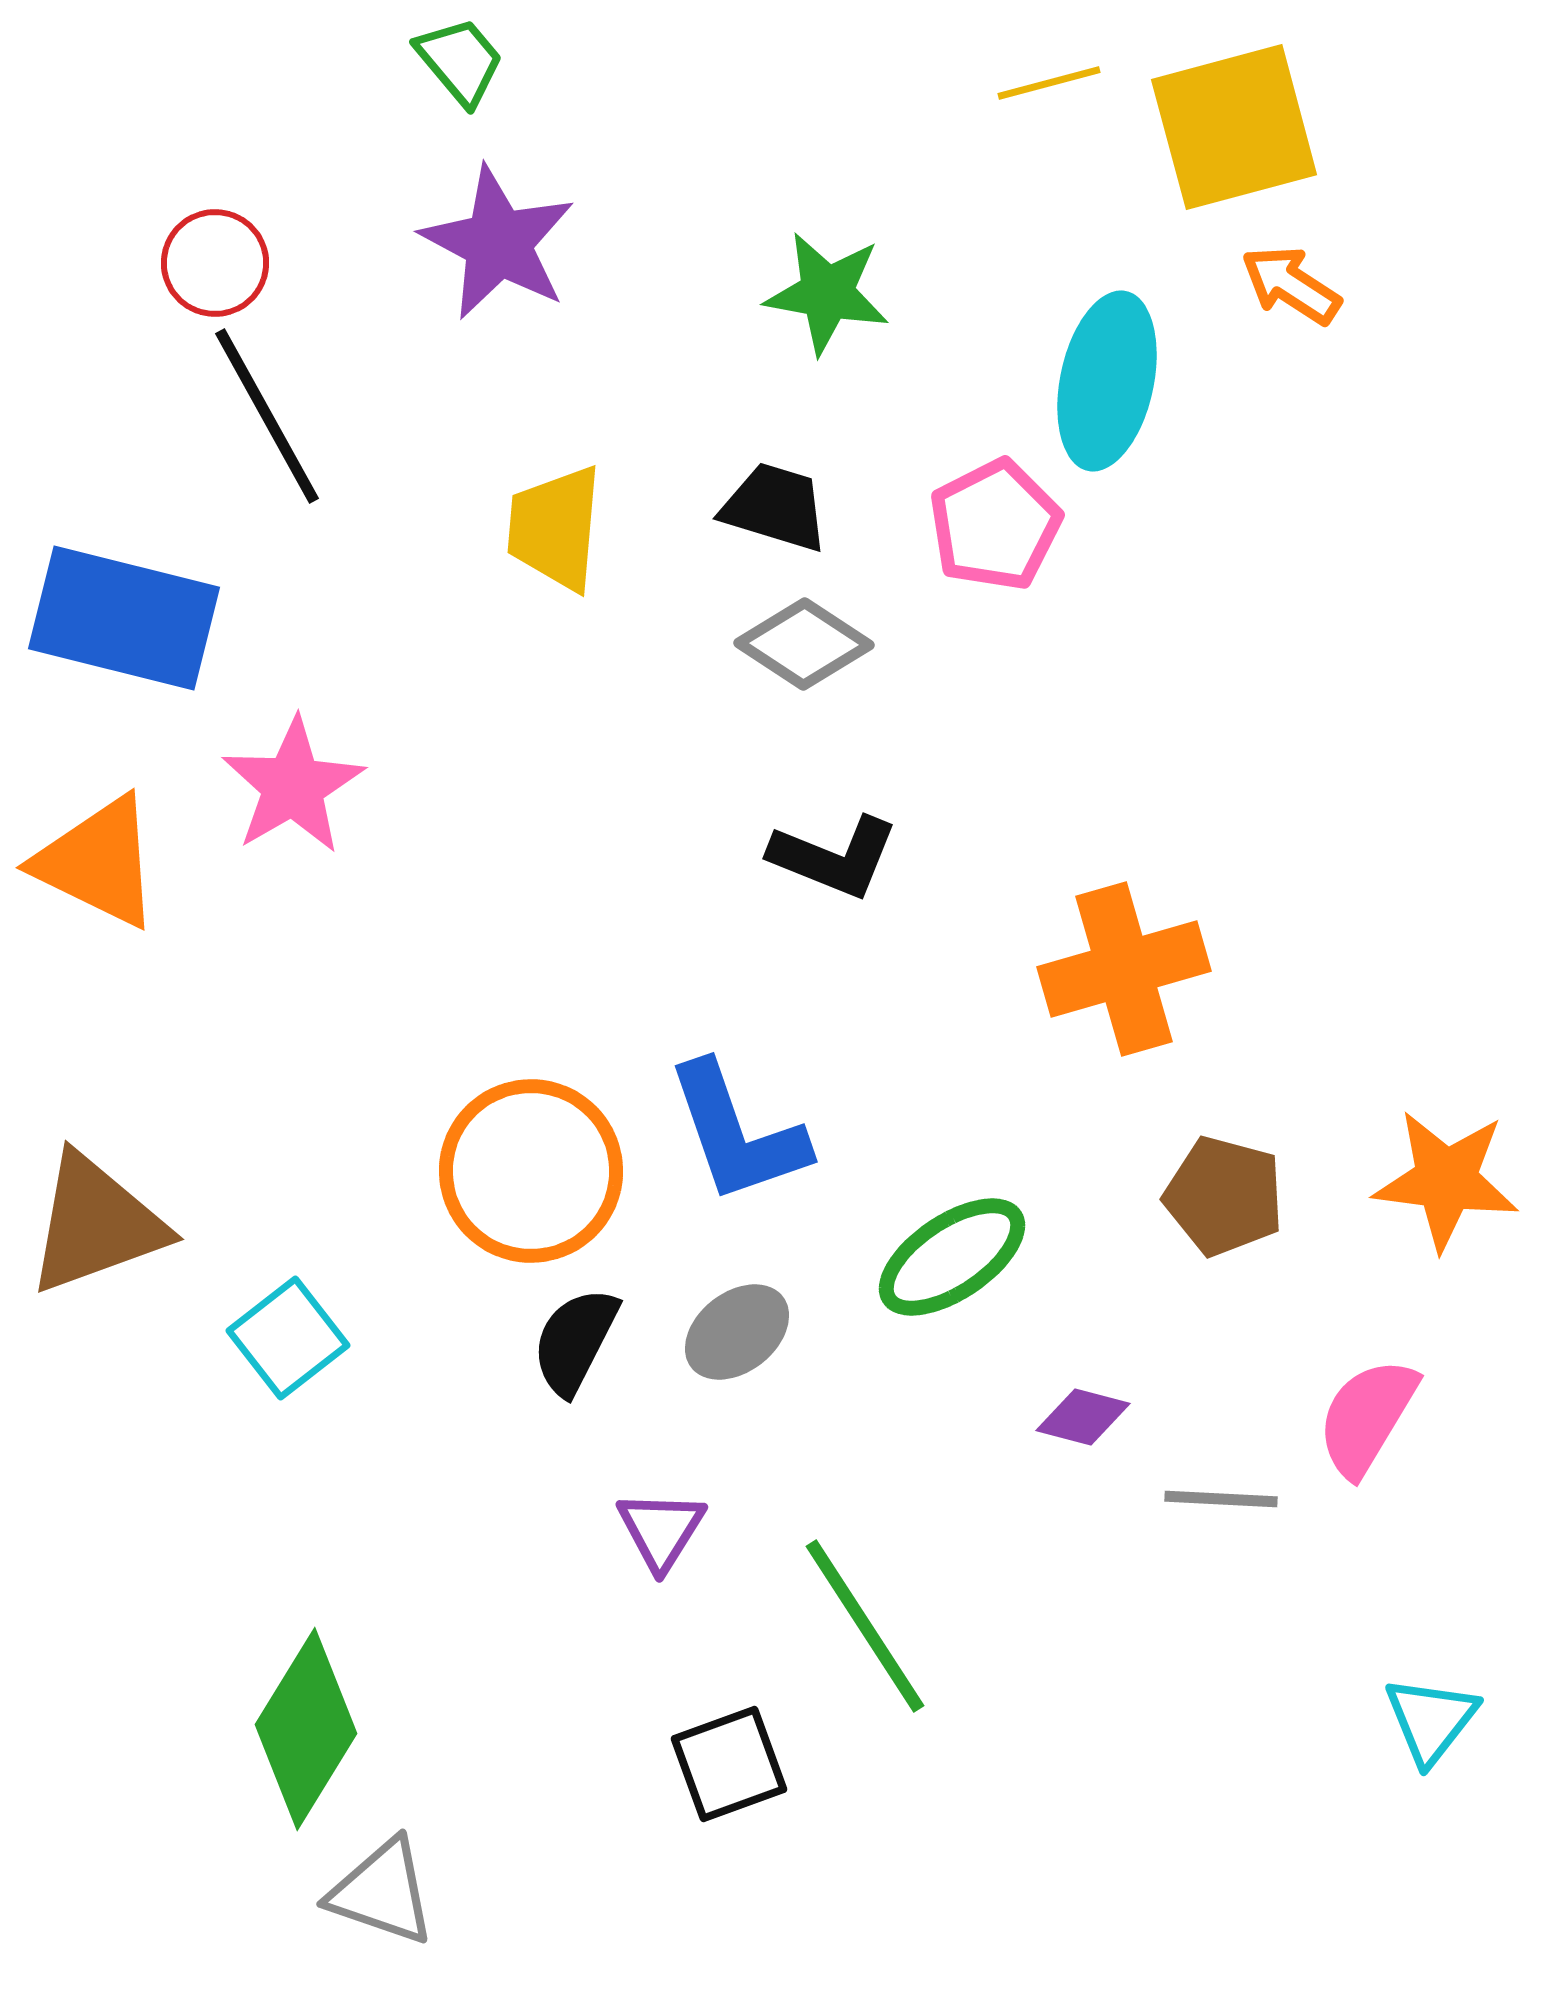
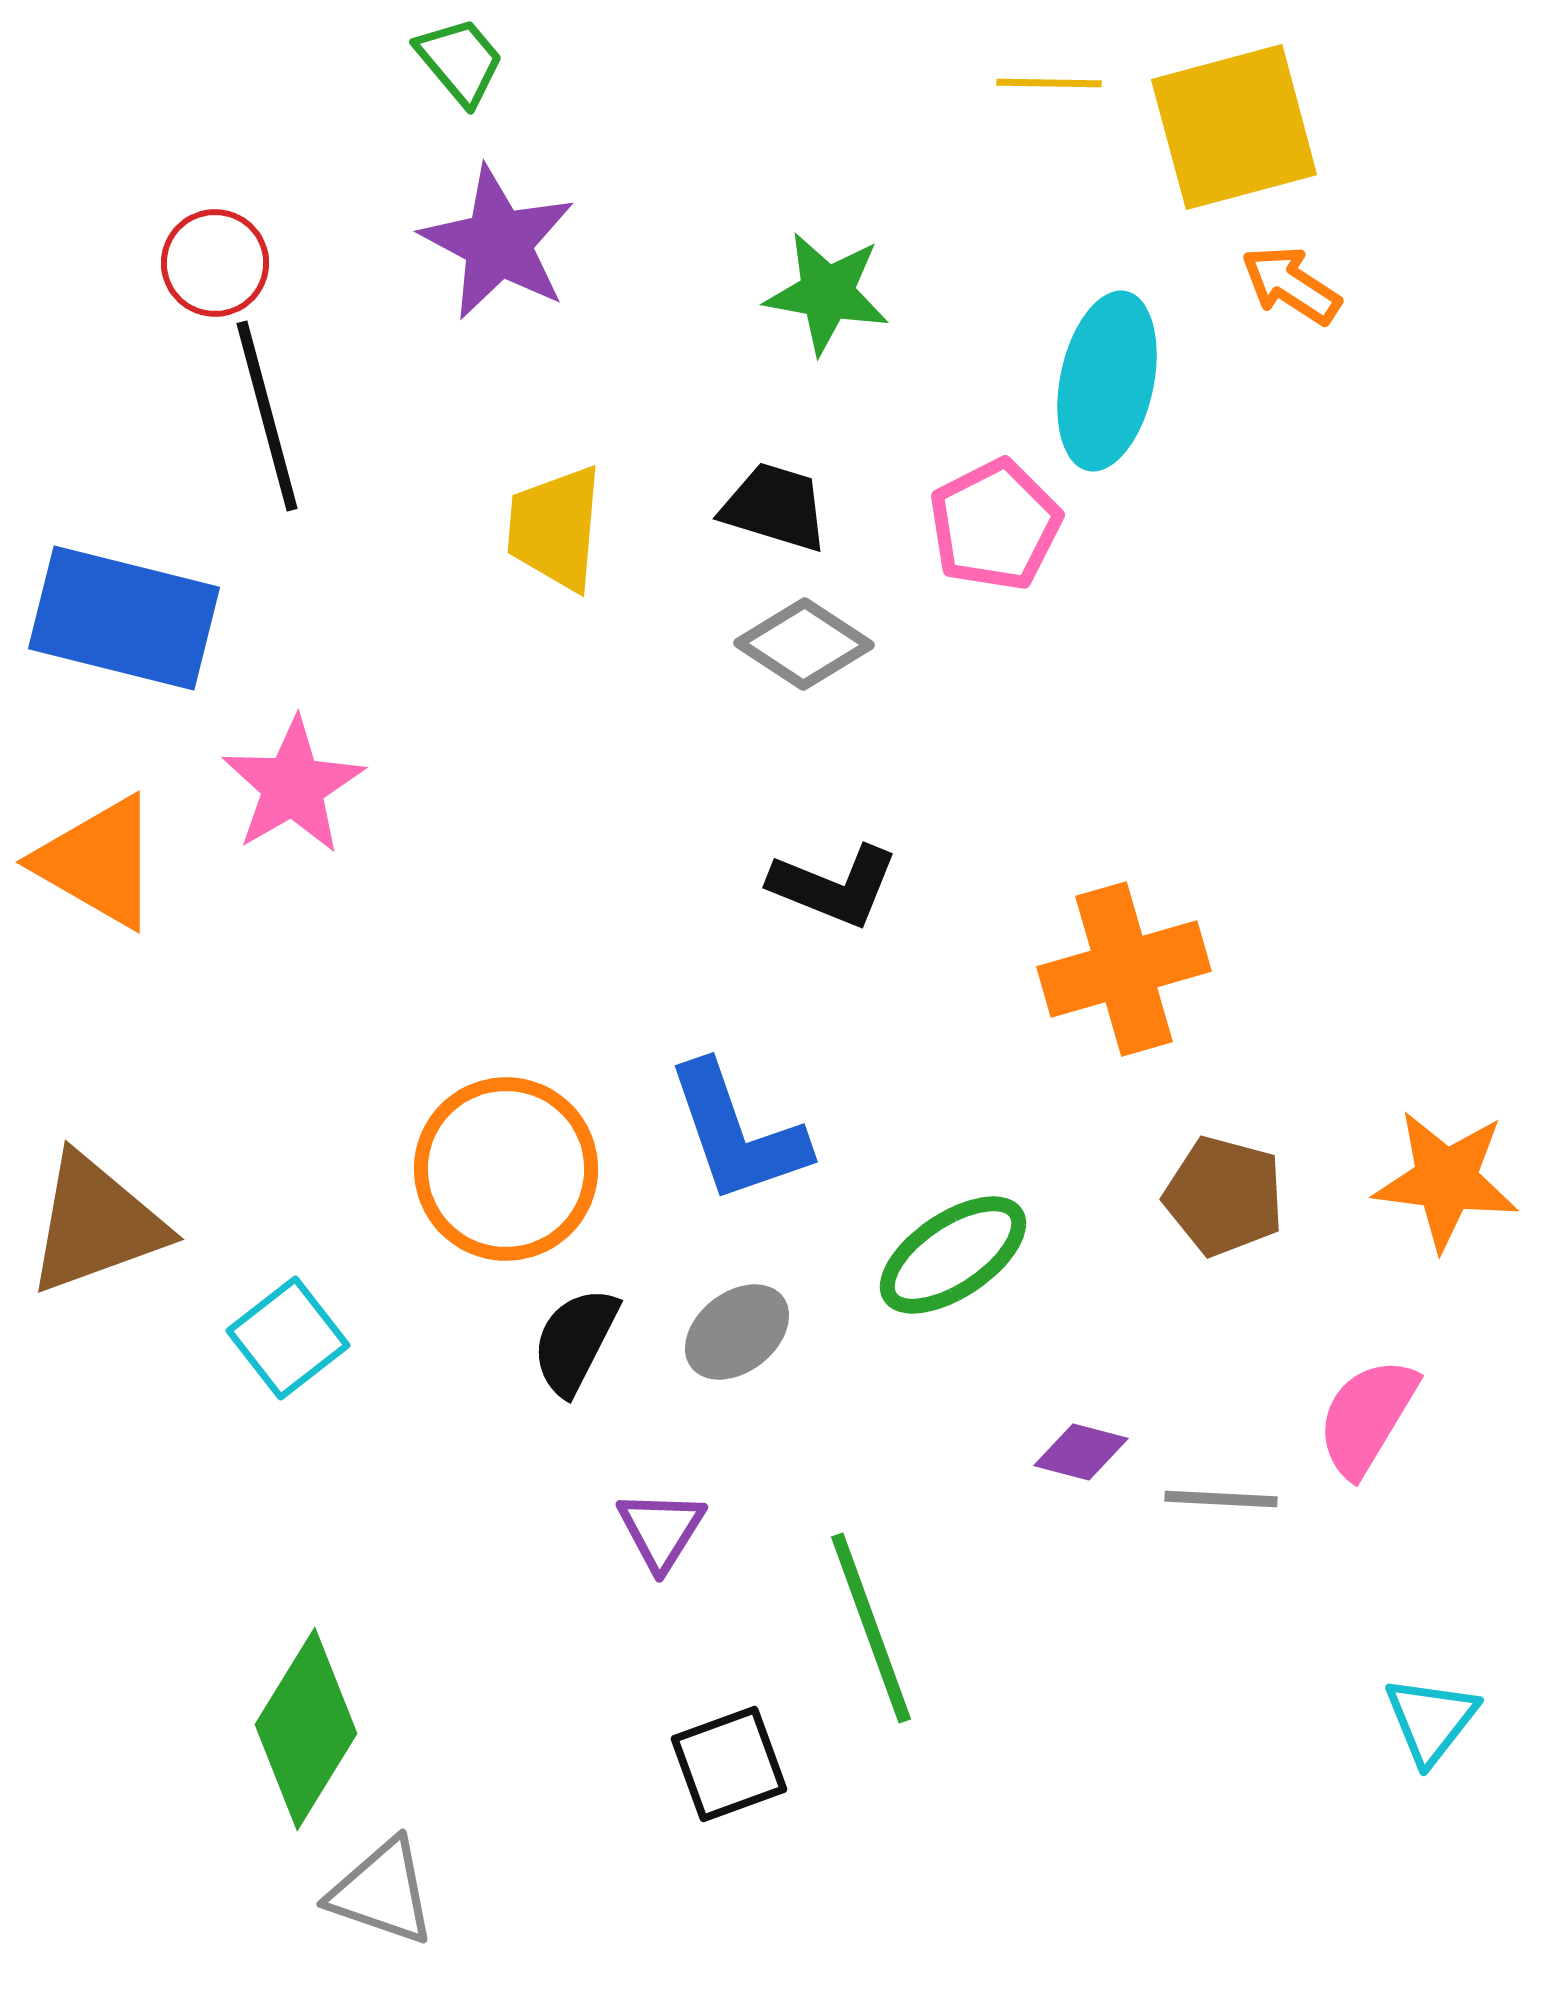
yellow line: rotated 16 degrees clockwise
black line: rotated 14 degrees clockwise
black L-shape: moved 29 px down
orange triangle: rotated 4 degrees clockwise
orange circle: moved 25 px left, 2 px up
green ellipse: moved 1 px right, 2 px up
purple diamond: moved 2 px left, 35 px down
green line: moved 6 px right, 2 px down; rotated 13 degrees clockwise
